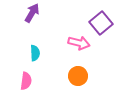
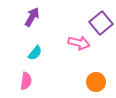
purple arrow: moved 4 px down
cyan semicircle: rotated 42 degrees clockwise
orange circle: moved 18 px right, 6 px down
